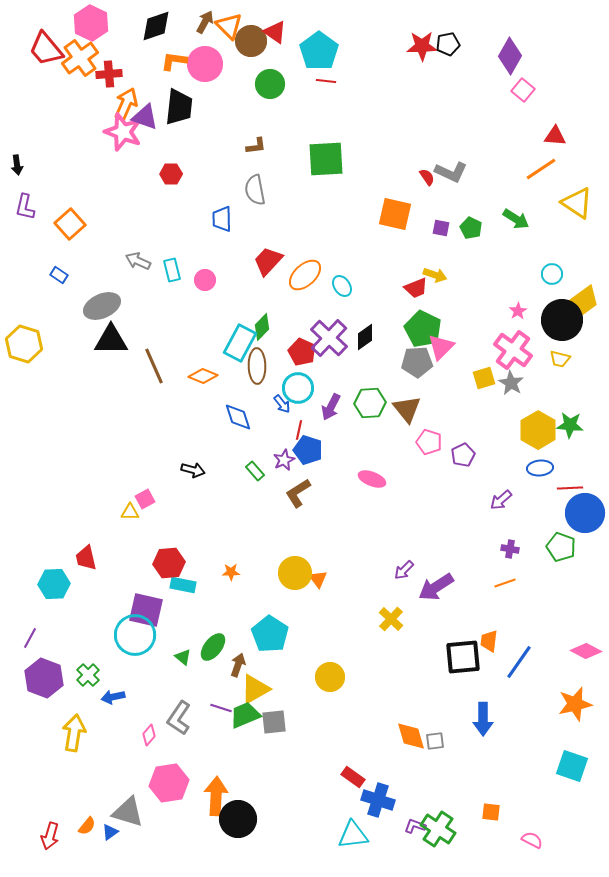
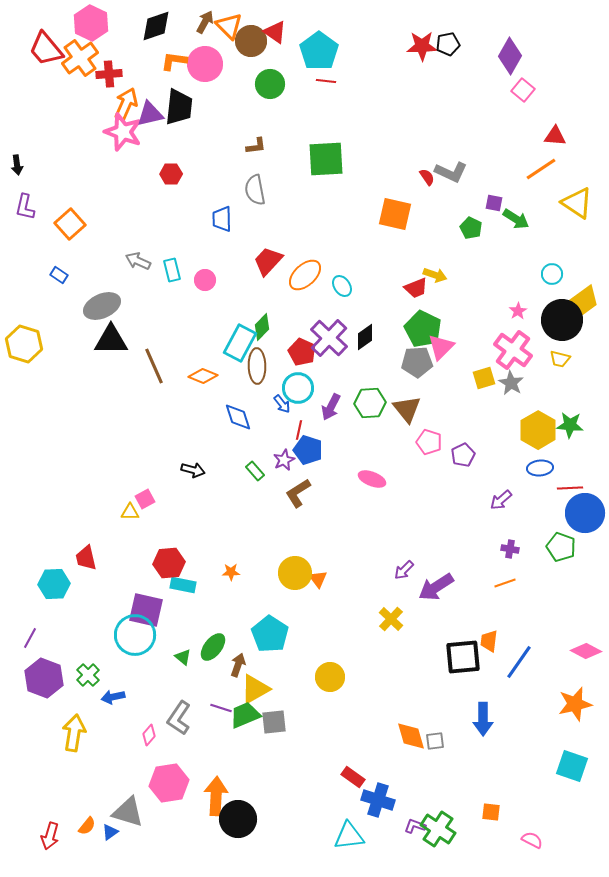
purple triangle at (145, 117): moved 5 px right, 3 px up; rotated 32 degrees counterclockwise
purple square at (441, 228): moved 53 px right, 25 px up
cyan triangle at (353, 835): moved 4 px left, 1 px down
